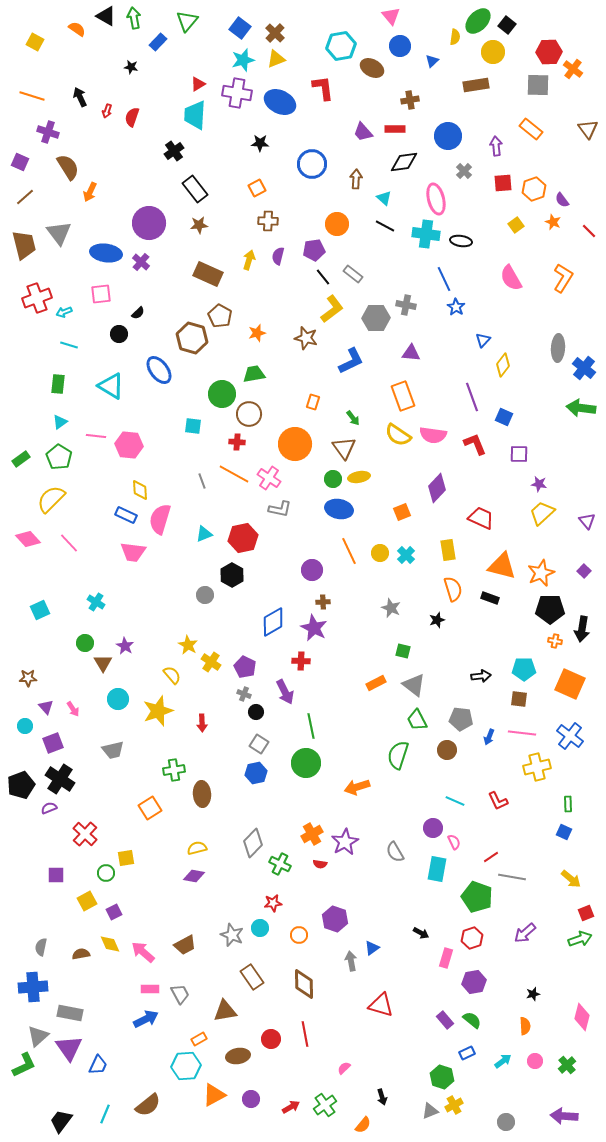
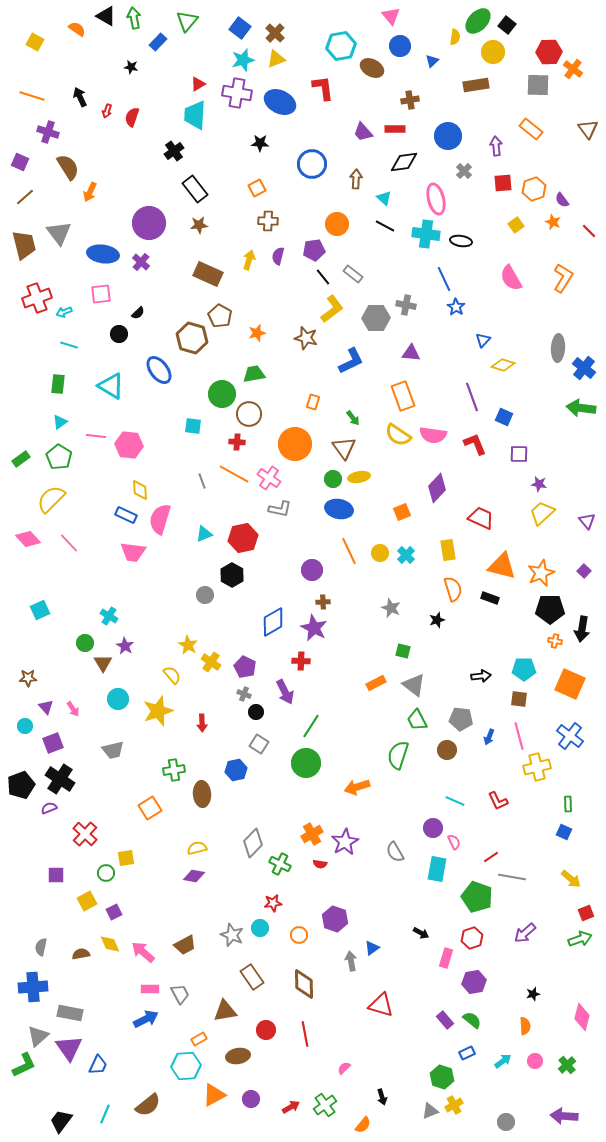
blue ellipse at (106, 253): moved 3 px left, 1 px down
yellow diamond at (503, 365): rotated 70 degrees clockwise
cyan cross at (96, 602): moved 13 px right, 14 px down
green line at (311, 726): rotated 45 degrees clockwise
pink line at (522, 733): moved 3 px left, 3 px down; rotated 68 degrees clockwise
blue hexagon at (256, 773): moved 20 px left, 3 px up
red circle at (271, 1039): moved 5 px left, 9 px up
